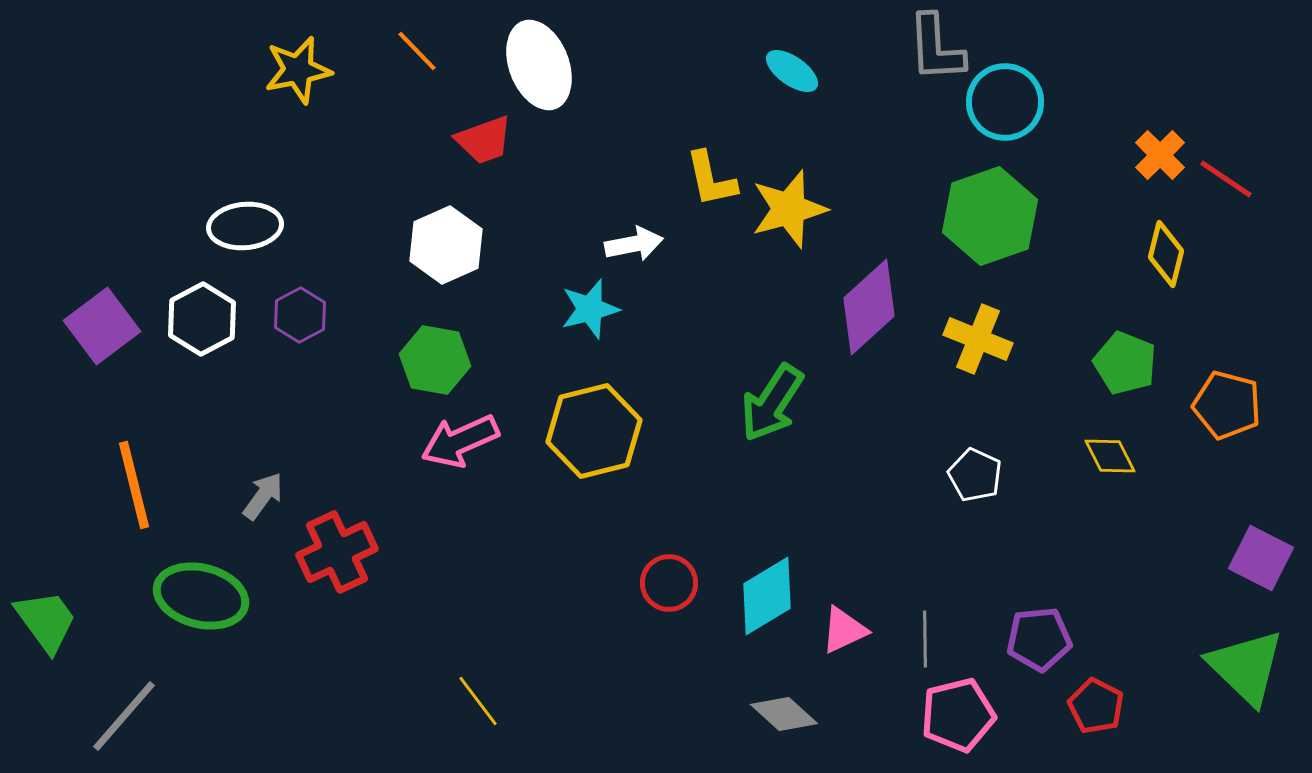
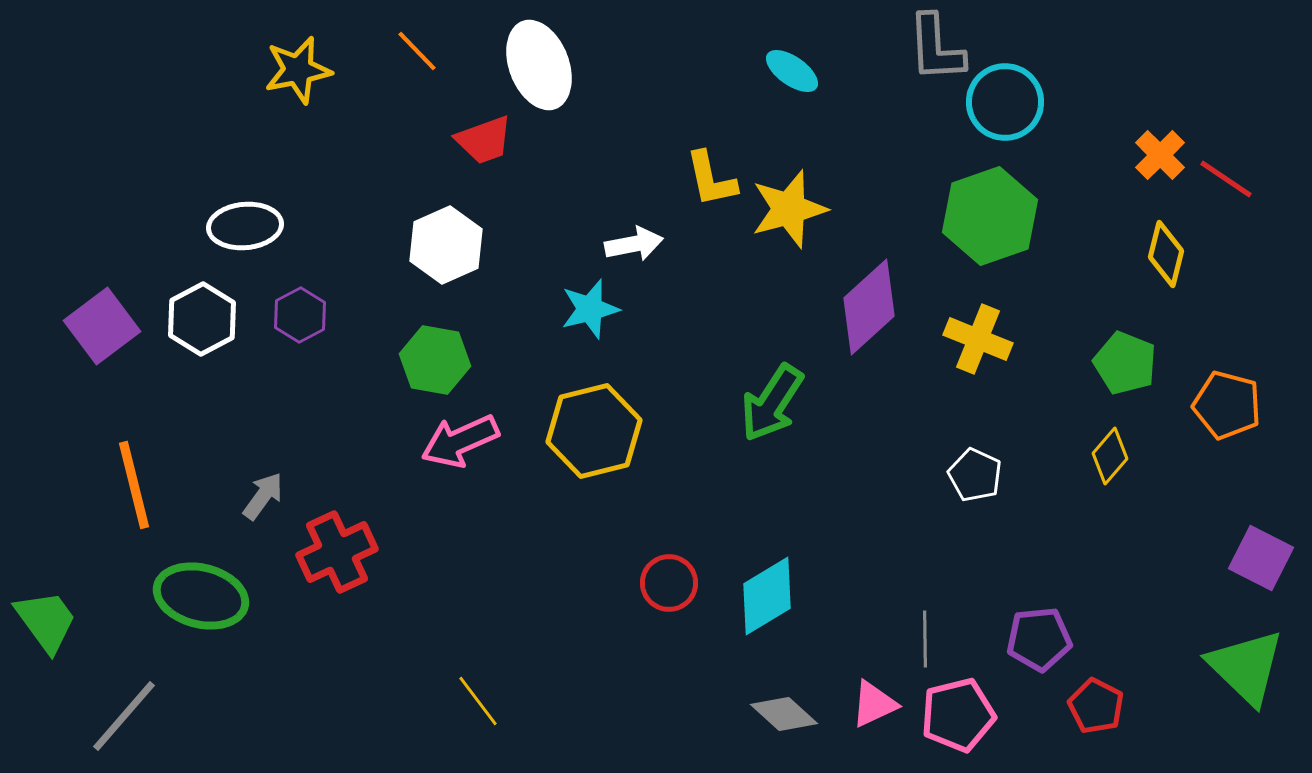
yellow diamond at (1110, 456): rotated 68 degrees clockwise
pink triangle at (844, 630): moved 30 px right, 74 px down
